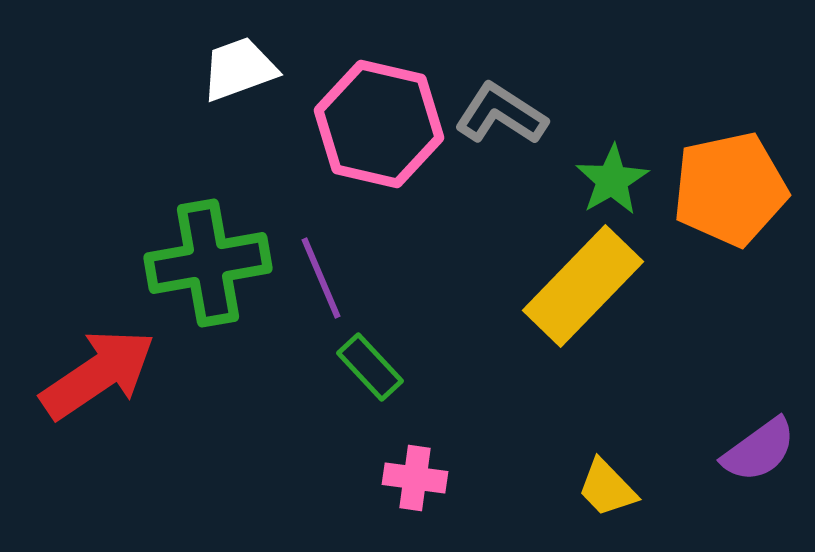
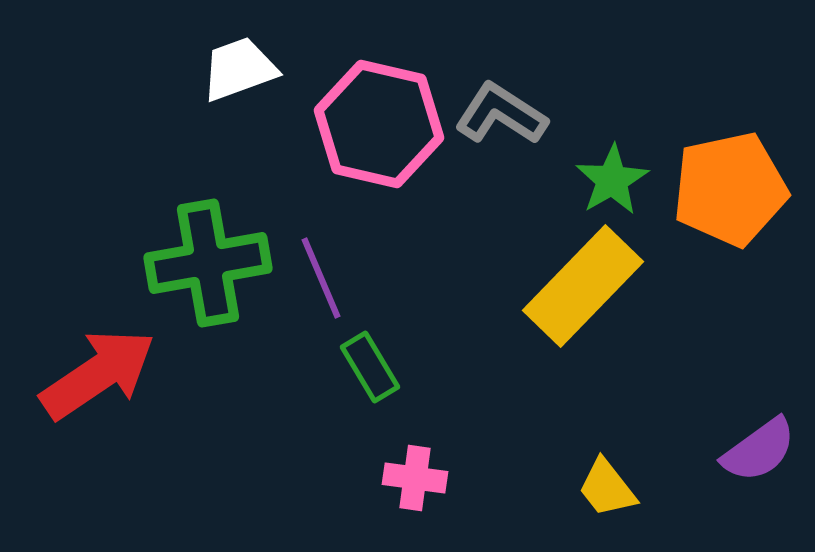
green rectangle: rotated 12 degrees clockwise
yellow trapezoid: rotated 6 degrees clockwise
